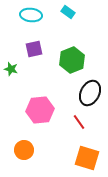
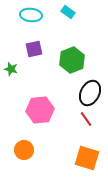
red line: moved 7 px right, 3 px up
